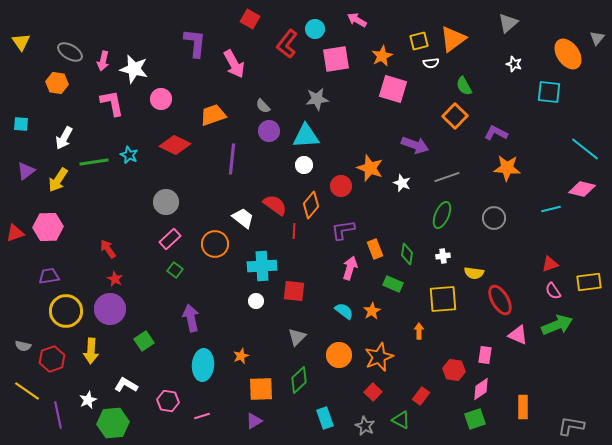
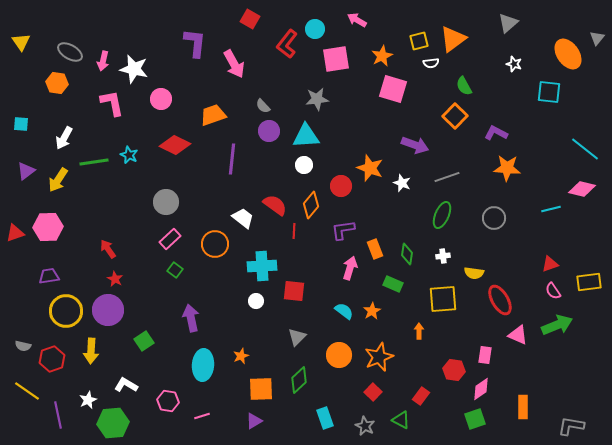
purple circle at (110, 309): moved 2 px left, 1 px down
